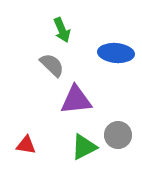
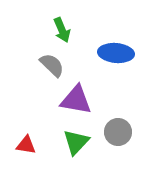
purple triangle: rotated 16 degrees clockwise
gray circle: moved 3 px up
green triangle: moved 8 px left, 5 px up; rotated 20 degrees counterclockwise
